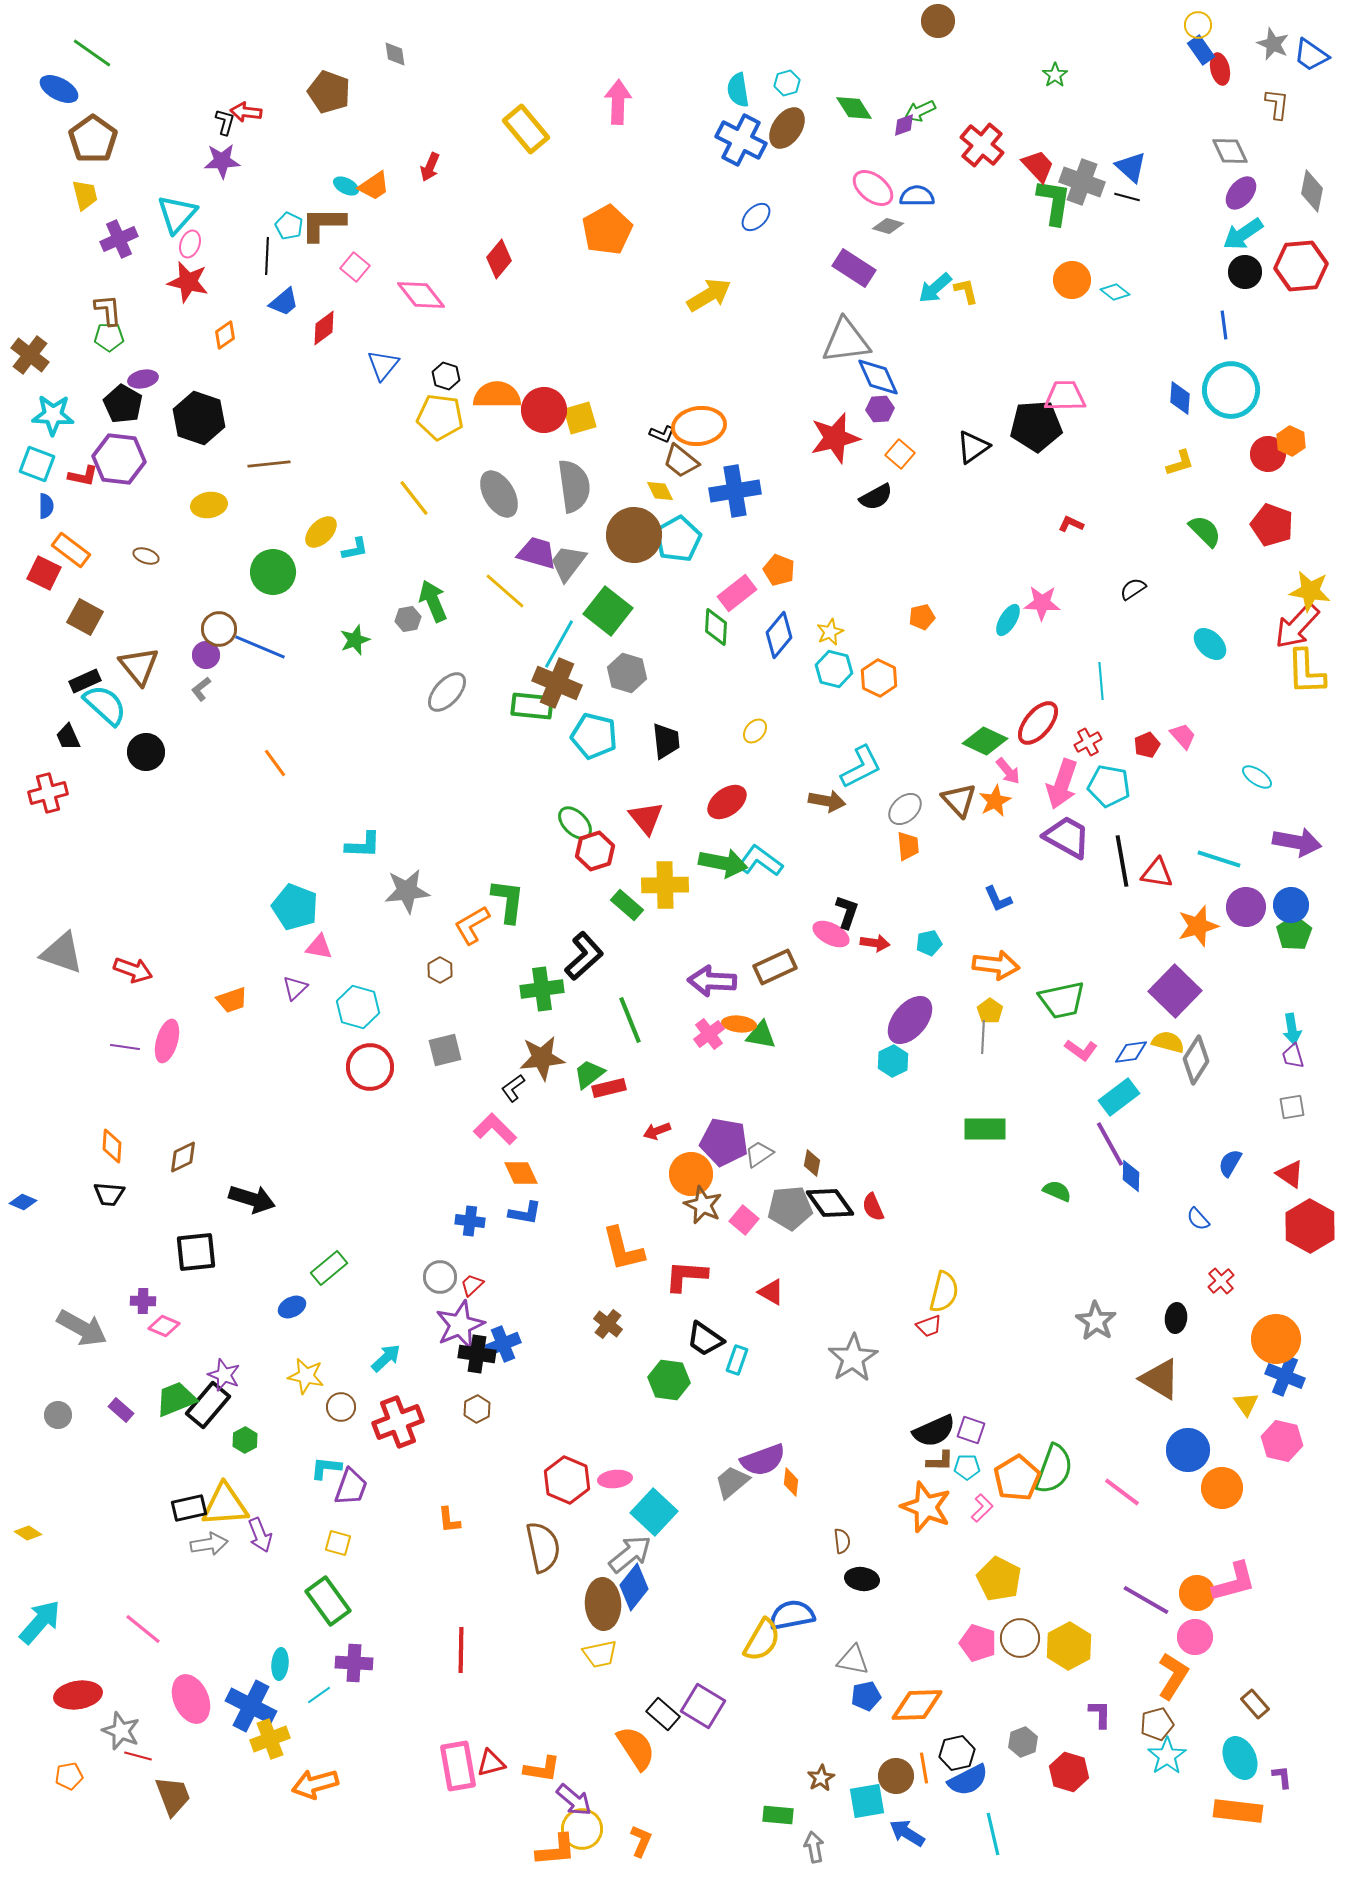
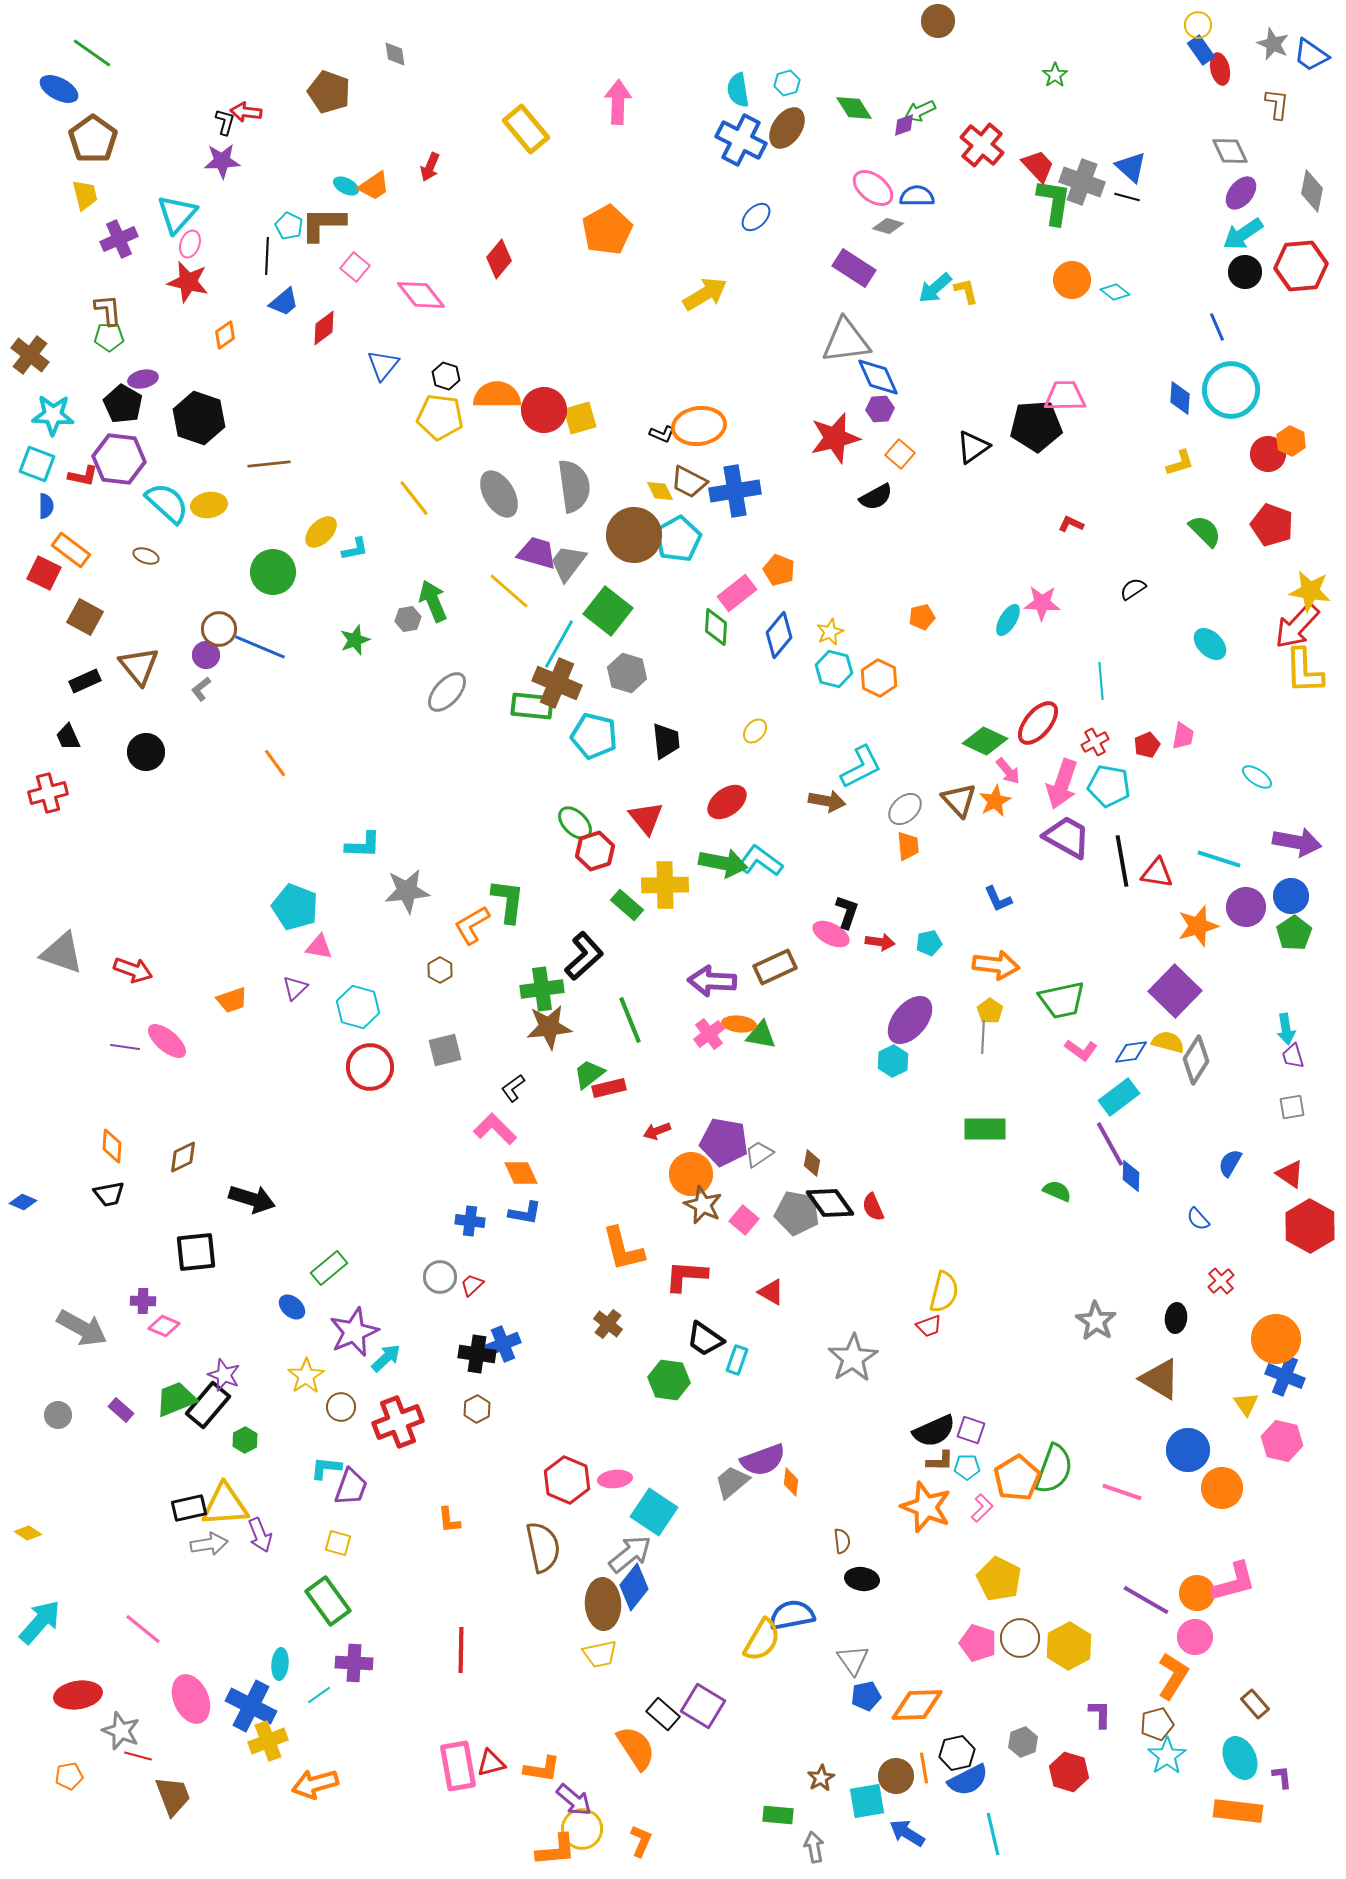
yellow arrow at (709, 295): moved 4 px left, 1 px up
blue line at (1224, 325): moved 7 px left, 2 px down; rotated 16 degrees counterclockwise
brown trapezoid at (681, 461): moved 8 px right, 21 px down; rotated 12 degrees counterclockwise
yellow line at (505, 591): moved 4 px right
yellow L-shape at (1306, 672): moved 2 px left, 1 px up
cyan semicircle at (105, 705): moved 62 px right, 202 px up
pink trapezoid at (1183, 736): rotated 52 degrees clockwise
red cross at (1088, 742): moved 7 px right
blue circle at (1291, 905): moved 9 px up
red arrow at (875, 943): moved 5 px right, 1 px up
cyan arrow at (1292, 1029): moved 6 px left
pink ellipse at (167, 1041): rotated 66 degrees counterclockwise
brown star at (542, 1058): moved 7 px right, 31 px up
black trapezoid at (109, 1194): rotated 16 degrees counterclockwise
gray pentagon at (790, 1208): moved 7 px right, 5 px down; rotated 15 degrees clockwise
blue ellipse at (292, 1307): rotated 68 degrees clockwise
purple star at (460, 1325): moved 106 px left, 7 px down
yellow star at (306, 1376): rotated 27 degrees clockwise
pink line at (1122, 1492): rotated 18 degrees counterclockwise
cyan square at (654, 1512): rotated 9 degrees counterclockwise
gray triangle at (853, 1660): rotated 44 degrees clockwise
yellow cross at (270, 1739): moved 2 px left, 2 px down
